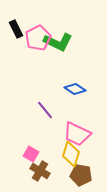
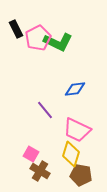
blue diamond: rotated 40 degrees counterclockwise
pink trapezoid: moved 4 px up
